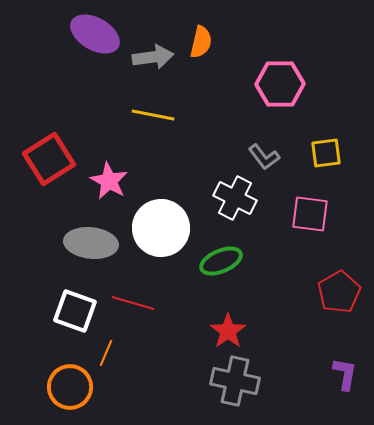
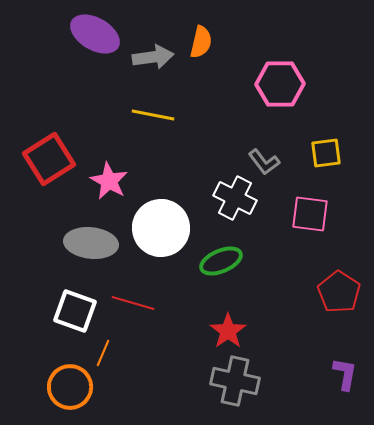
gray L-shape: moved 5 px down
red pentagon: rotated 9 degrees counterclockwise
orange line: moved 3 px left
